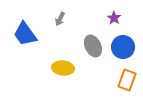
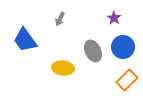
blue trapezoid: moved 6 px down
gray ellipse: moved 5 px down
orange rectangle: rotated 25 degrees clockwise
